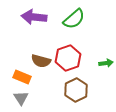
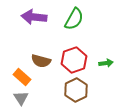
green semicircle: rotated 20 degrees counterclockwise
red hexagon: moved 6 px right, 2 px down
orange rectangle: rotated 18 degrees clockwise
